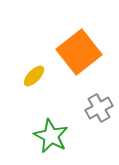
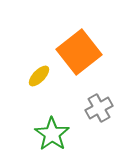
yellow ellipse: moved 5 px right
green star: moved 1 px right, 2 px up; rotated 8 degrees clockwise
